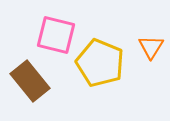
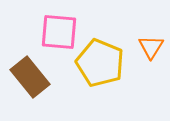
pink square: moved 3 px right, 3 px up; rotated 9 degrees counterclockwise
brown rectangle: moved 4 px up
